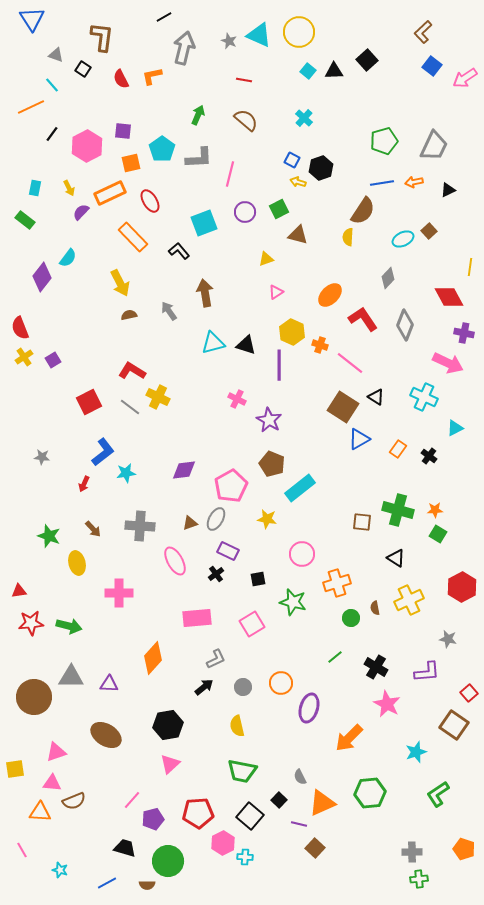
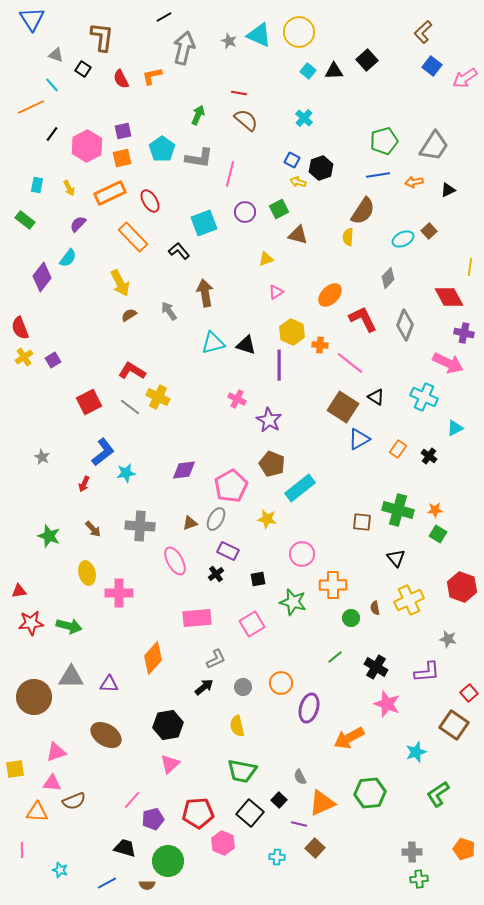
red line at (244, 80): moved 5 px left, 13 px down
purple square at (123, 131): rotated 18 degrees counterclockwise
gray trapezoid at (434, 146): rotated 8 degrees clockwise
gray L-shape at (199, 158): rotated 12 degrees clockwise
orange square at (131, 163): moved 9 px left, 5 px up
blue line at (382, 183): moved 4 px left, 8 px up
cyan rectangle at (35, 188): moved 2 px right, 3 px up
purple semicircle at (81, 212): moved 3 px left, 12 px down
brown semicircle at (129, 315): rotated 21 degrees counterclockwise
red L-shape at (363, 319): rotated 8 degrees clockwise
orange cross at (320, 345): rotated 14 degrees counterclockwise
gray star at (42, 457): rotated 21 degrees clockwise
black triangle at (396, 558): rotated 18 degrees clockwise
yellow ellipse at (77, 563): moved 10 px right, 10 px down
orange cross at (337, 583): moved 4 px left, 2 px down; rotated 16 degrees clockwise
red hexagon at (462, 587): rotated 12 degrees counterclockwise
pink star at (387, 704): rotated 8 degrees counterclockwise
orange arrow at (349, 738): rotated 16 degrees clockwise
orange triangle at (40, 812): moved 3 px left
black square at (250, 816): moved 3 px up
pink hexagon at (223, 843): rotated 10 degrees counterclockwise
pink line at (22, 850): rotated 28 degrees clockwise
cyan cross at (245, 857): moved 32 px right
